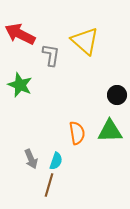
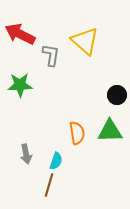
green star: rotated 25 degrees counterclockwise
gray arrow: moved 5 px left, 5 px up; rotated 12 degrees clockwise
